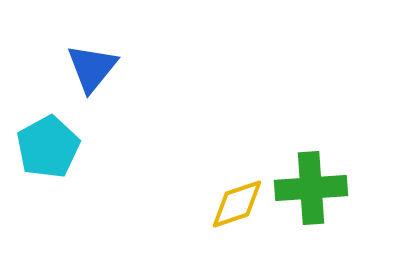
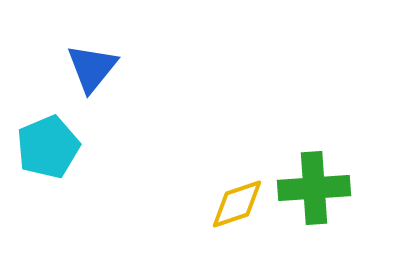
cyan pentagon: rotated 6 degrees clockwise
green cross: moved 3 px right
